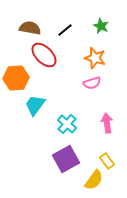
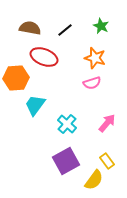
red ellipse: moved 2 px down; rotated 24 degrees counterclockwise
pink arrow: rotated 48 degrees clockwise
purple square: moved 2 px down
